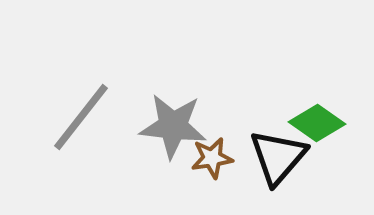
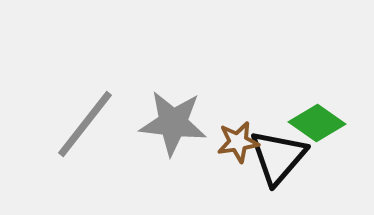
gray line: moved 4 px right, 7 px down
gray star: moved 3 px up
brown star: moved 26 px right, 16 px up
